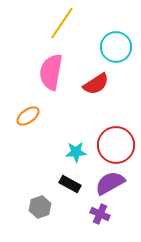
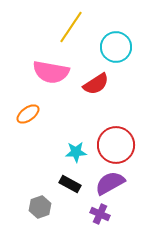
yellow line: moved 9 px right, 4 px down
pink semicircle: rotated 90 degrees counterclockwise
orange ellipse: moved 2 px up
